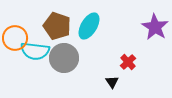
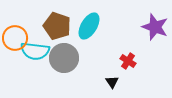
purple star: rotated 12 degrees counterclockwise
red cross: moved 1 px up; rotated 14 degrees counterclockwise
